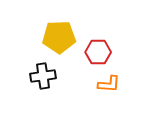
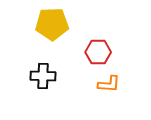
yellow pentagon: moved 7 px left, 13 px up
black cross: rotated 10 degrees clockwise
